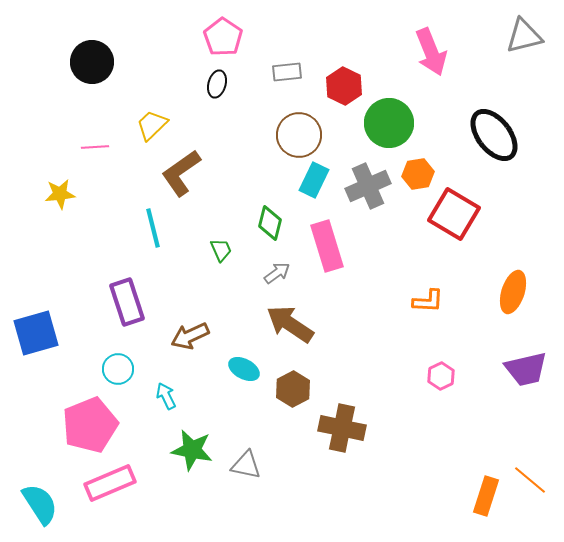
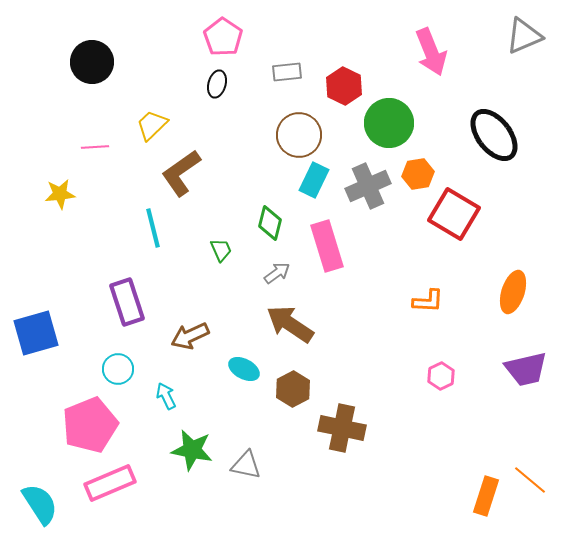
gray triangle at (524, 36): rotated 9 degrees counterclockwise
